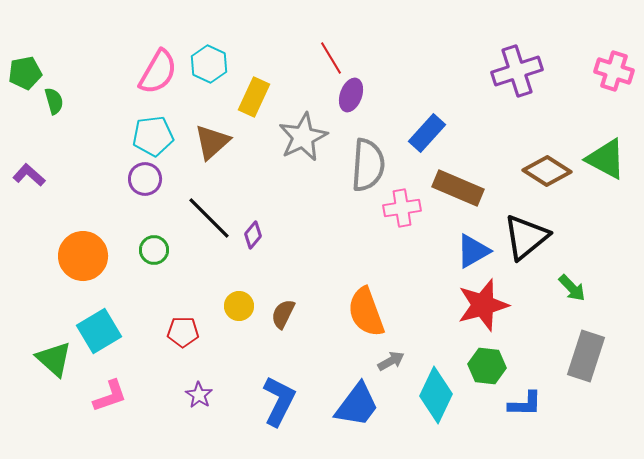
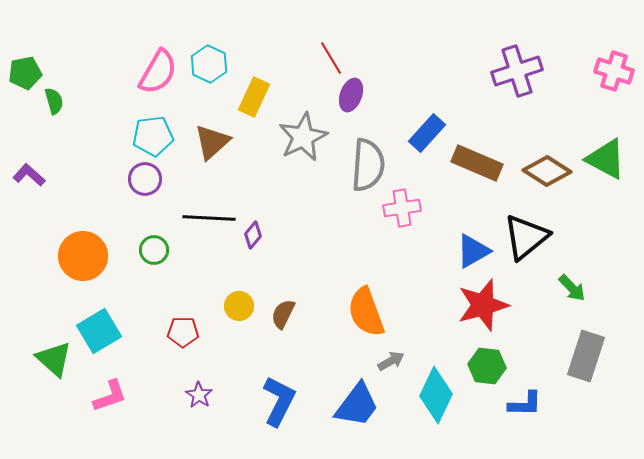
brown rectangle at (458, 188): moved 19 px right, 25 px up
black line at (209, 218): rotated 42 degrees counterclockwise
